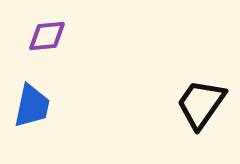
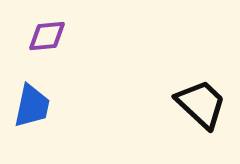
black trapezoid: rotated 98 degrees clockwise
